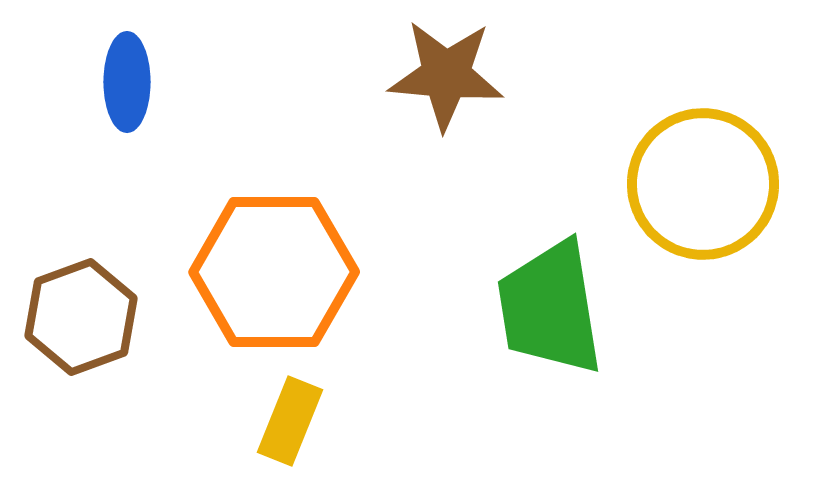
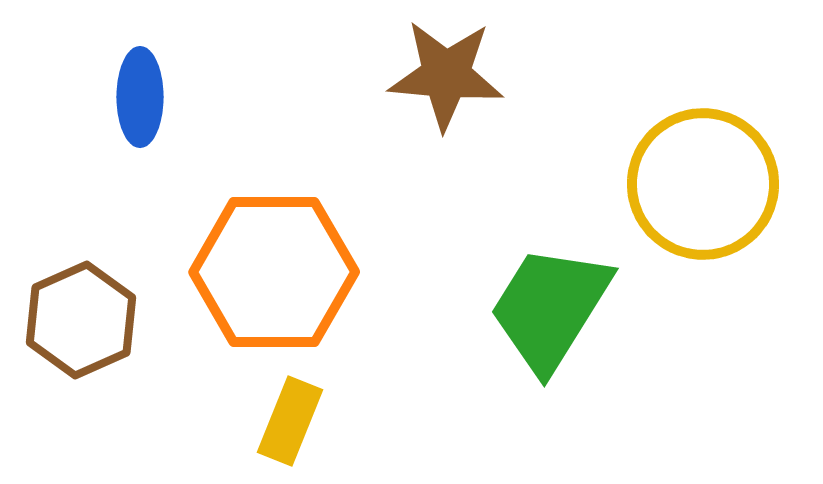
blue ellipse: moved 13 px right, 15 px down
green trapezoid: rotated 41 degrees clockwise
brown hexagon: moved 3 px down; rotated 4 degrees counterclockwise
